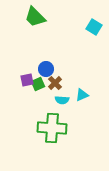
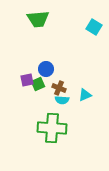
green trapezoid: moved 3 px right, 2 px down; rotated 50 degrees counterclockwise
brown cross: moved 4 px right, 5 px down; rotated 24 degrees counterclockwise
cyan triangle: moved 3 px right
